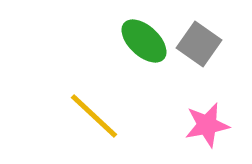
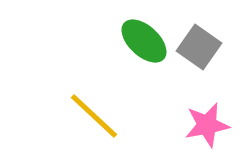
gray square: moved 3 px down
